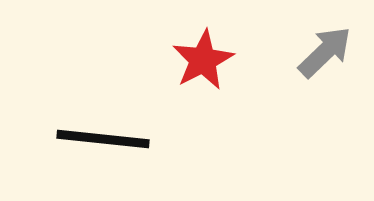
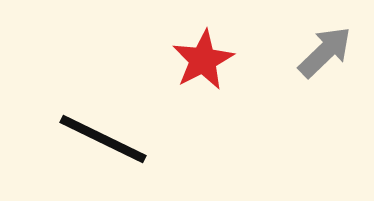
black line: rotated 20 degrees clockwise
